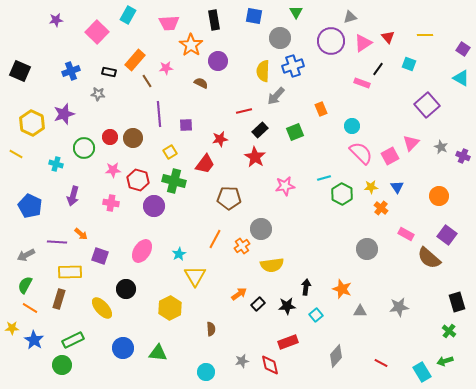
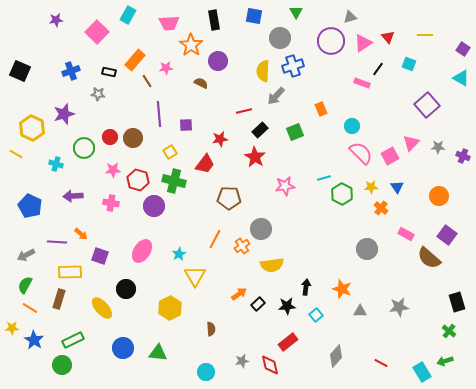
yellow hexagon at (32, 123): moved 5 px down
gray star at (441, 147): moved 3 px left; rotated 24 degrees counterclockwise
purple arrow at (73, 196): rotated 72 degrees clockwise
red rectangle at (288, 342): rotated 18 degrees counterclockwise
